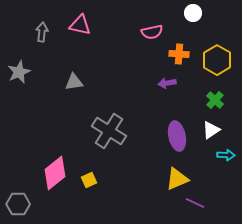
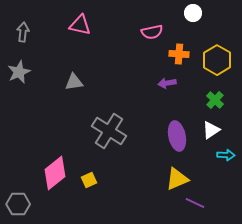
gray arrow: moved 19 px left
